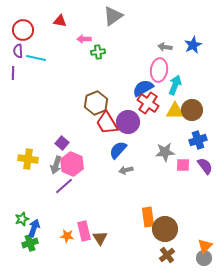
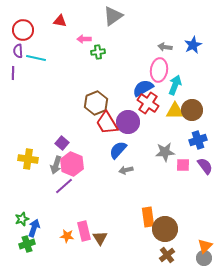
green cross at (30, 243): moved 3 px left, 1 px down
